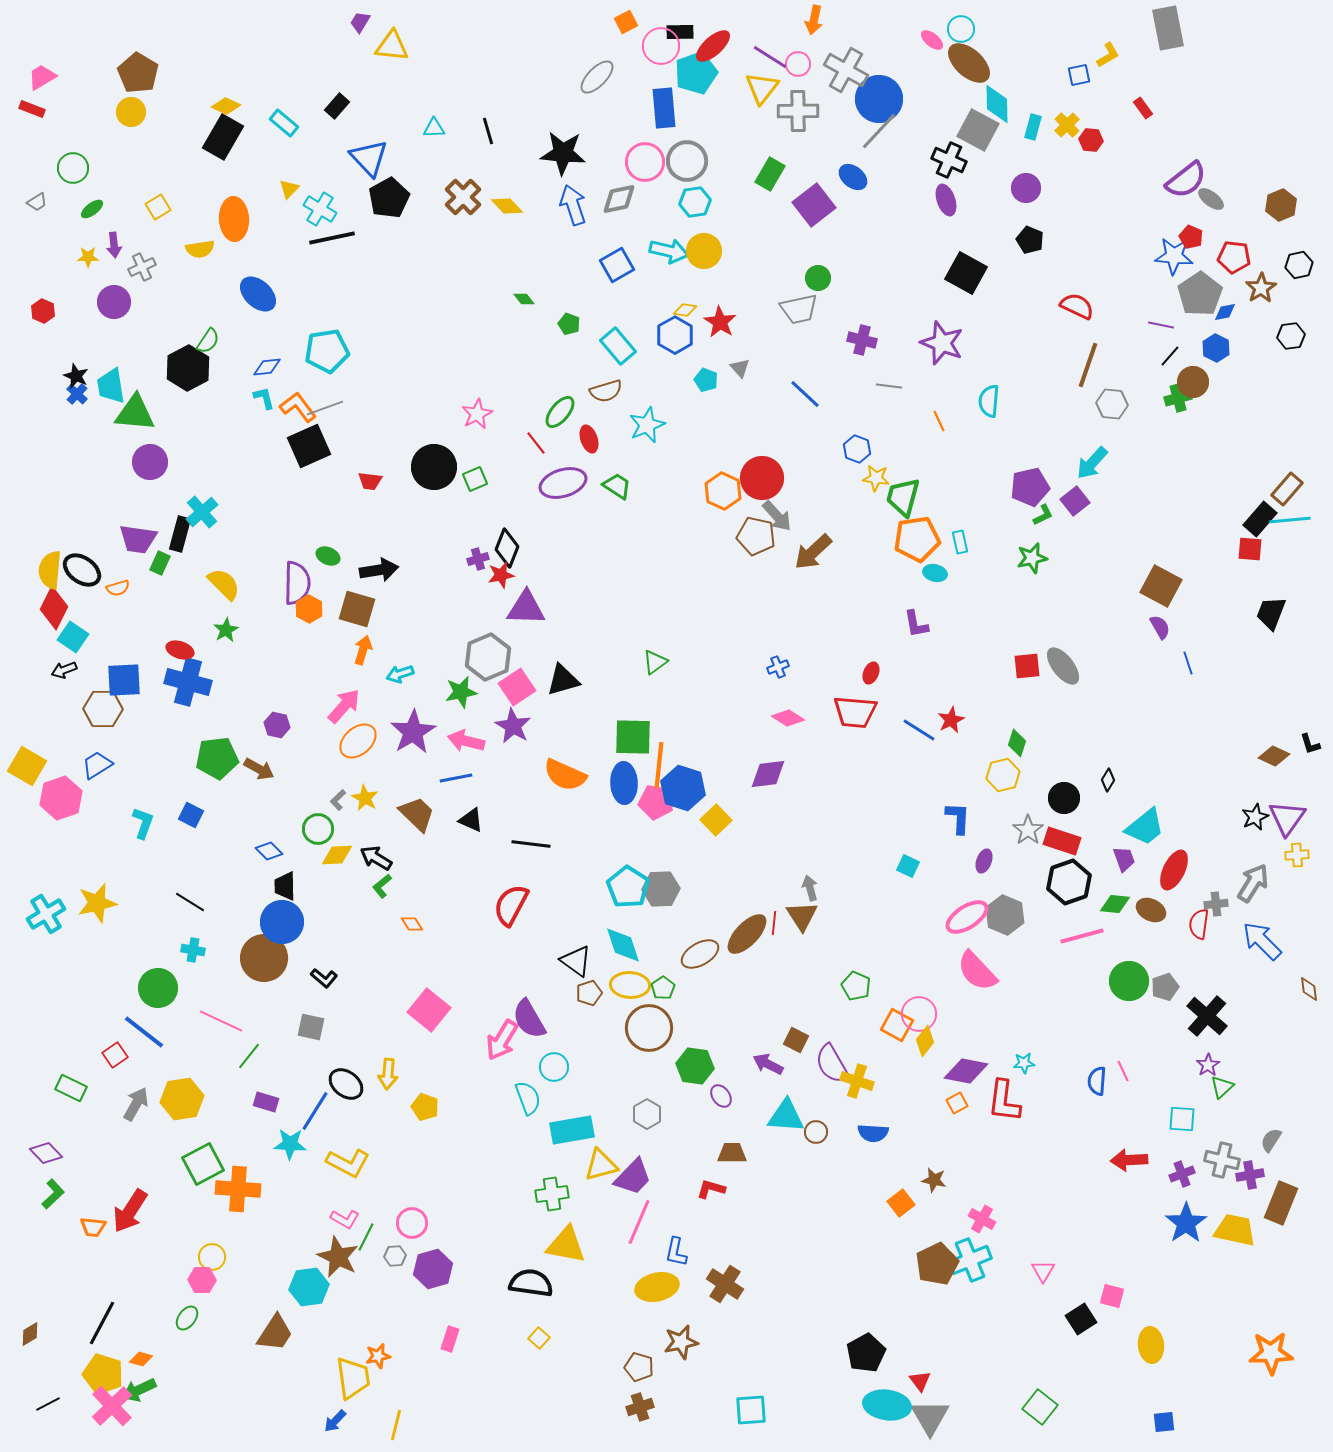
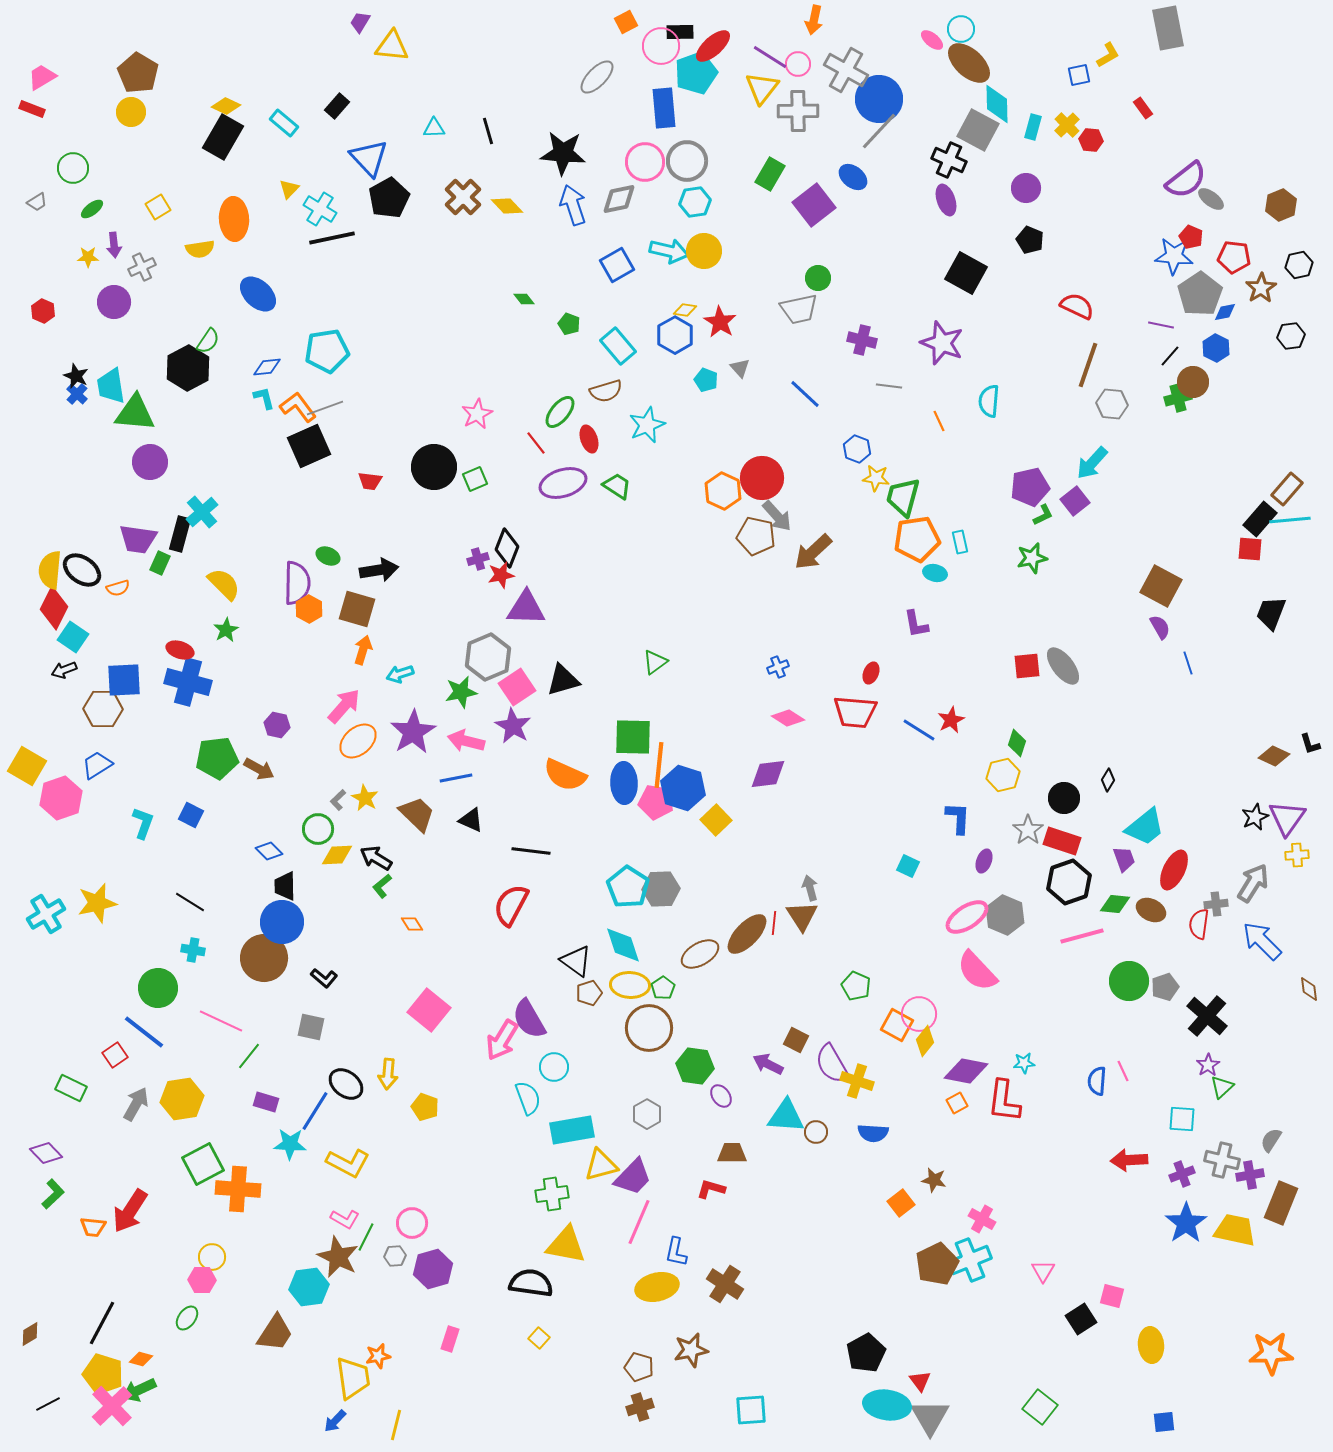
black line at (531, 844): moved 7 px down
brown star at (681, 1342): moved 10 px right, 8 px down
